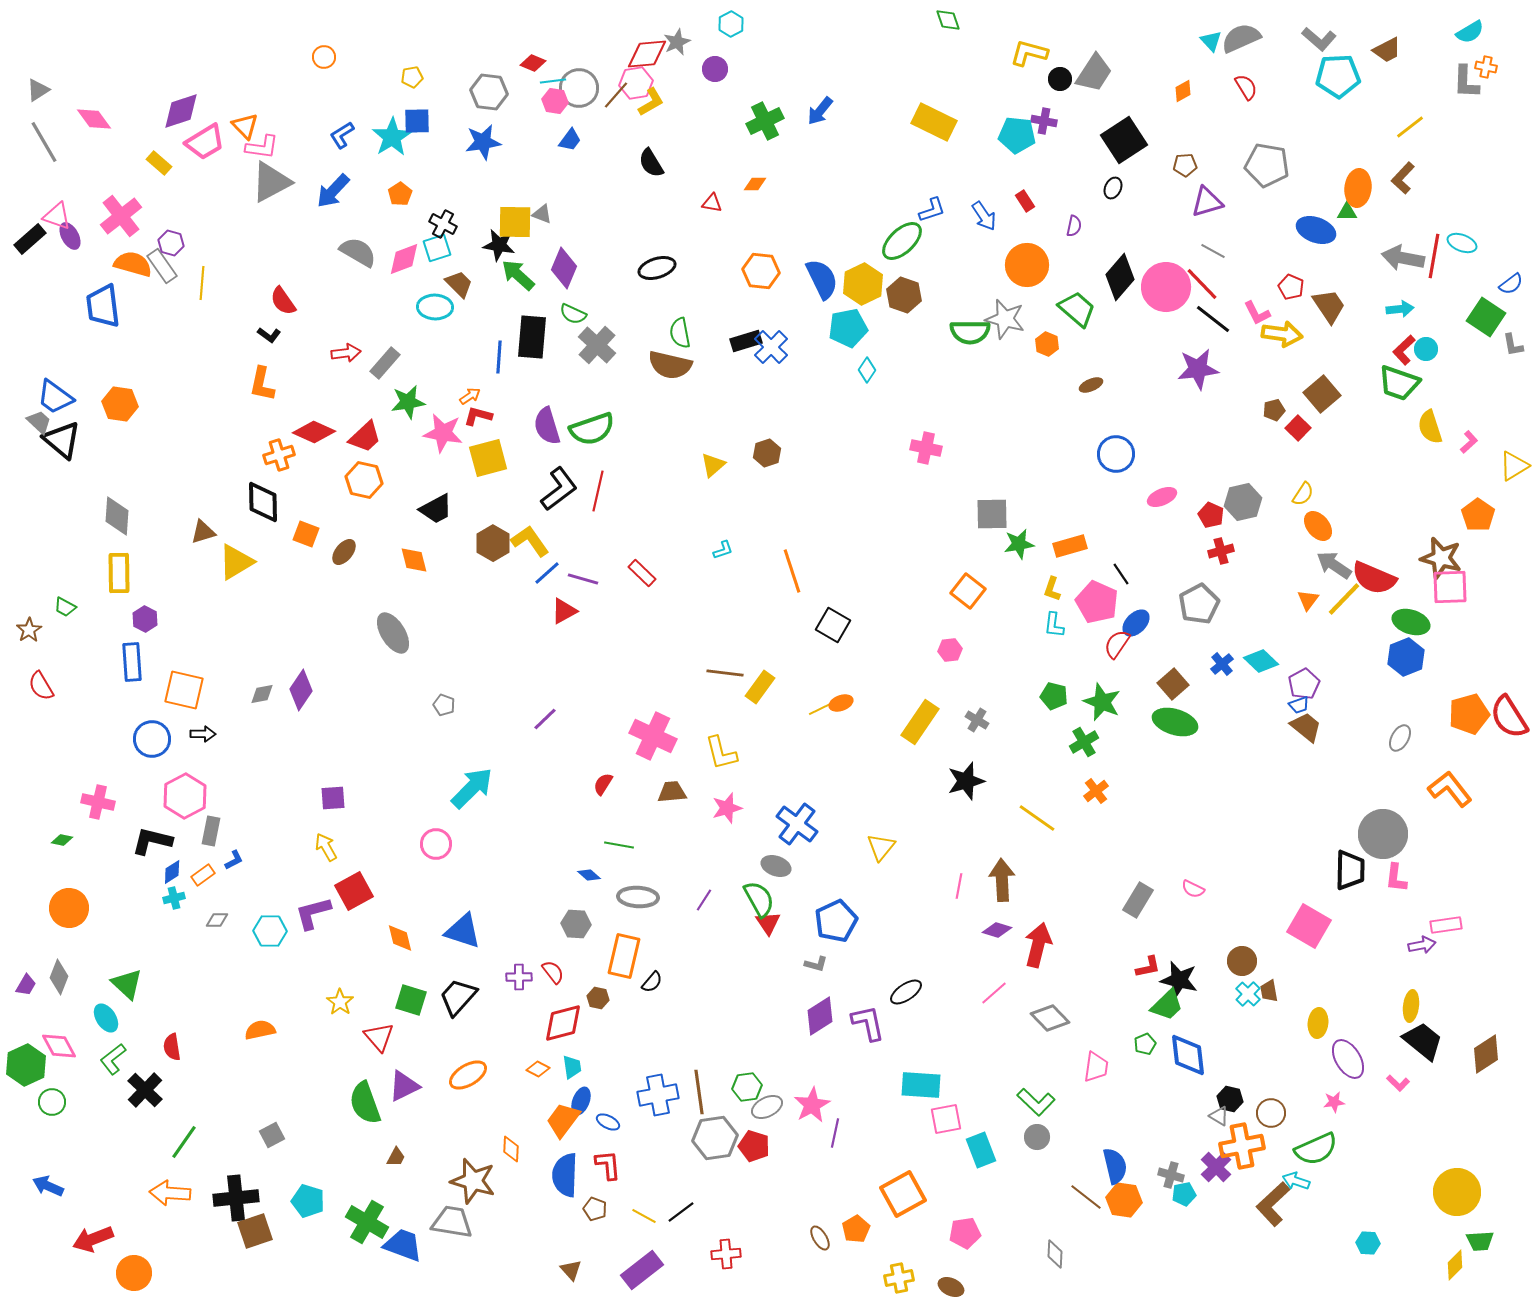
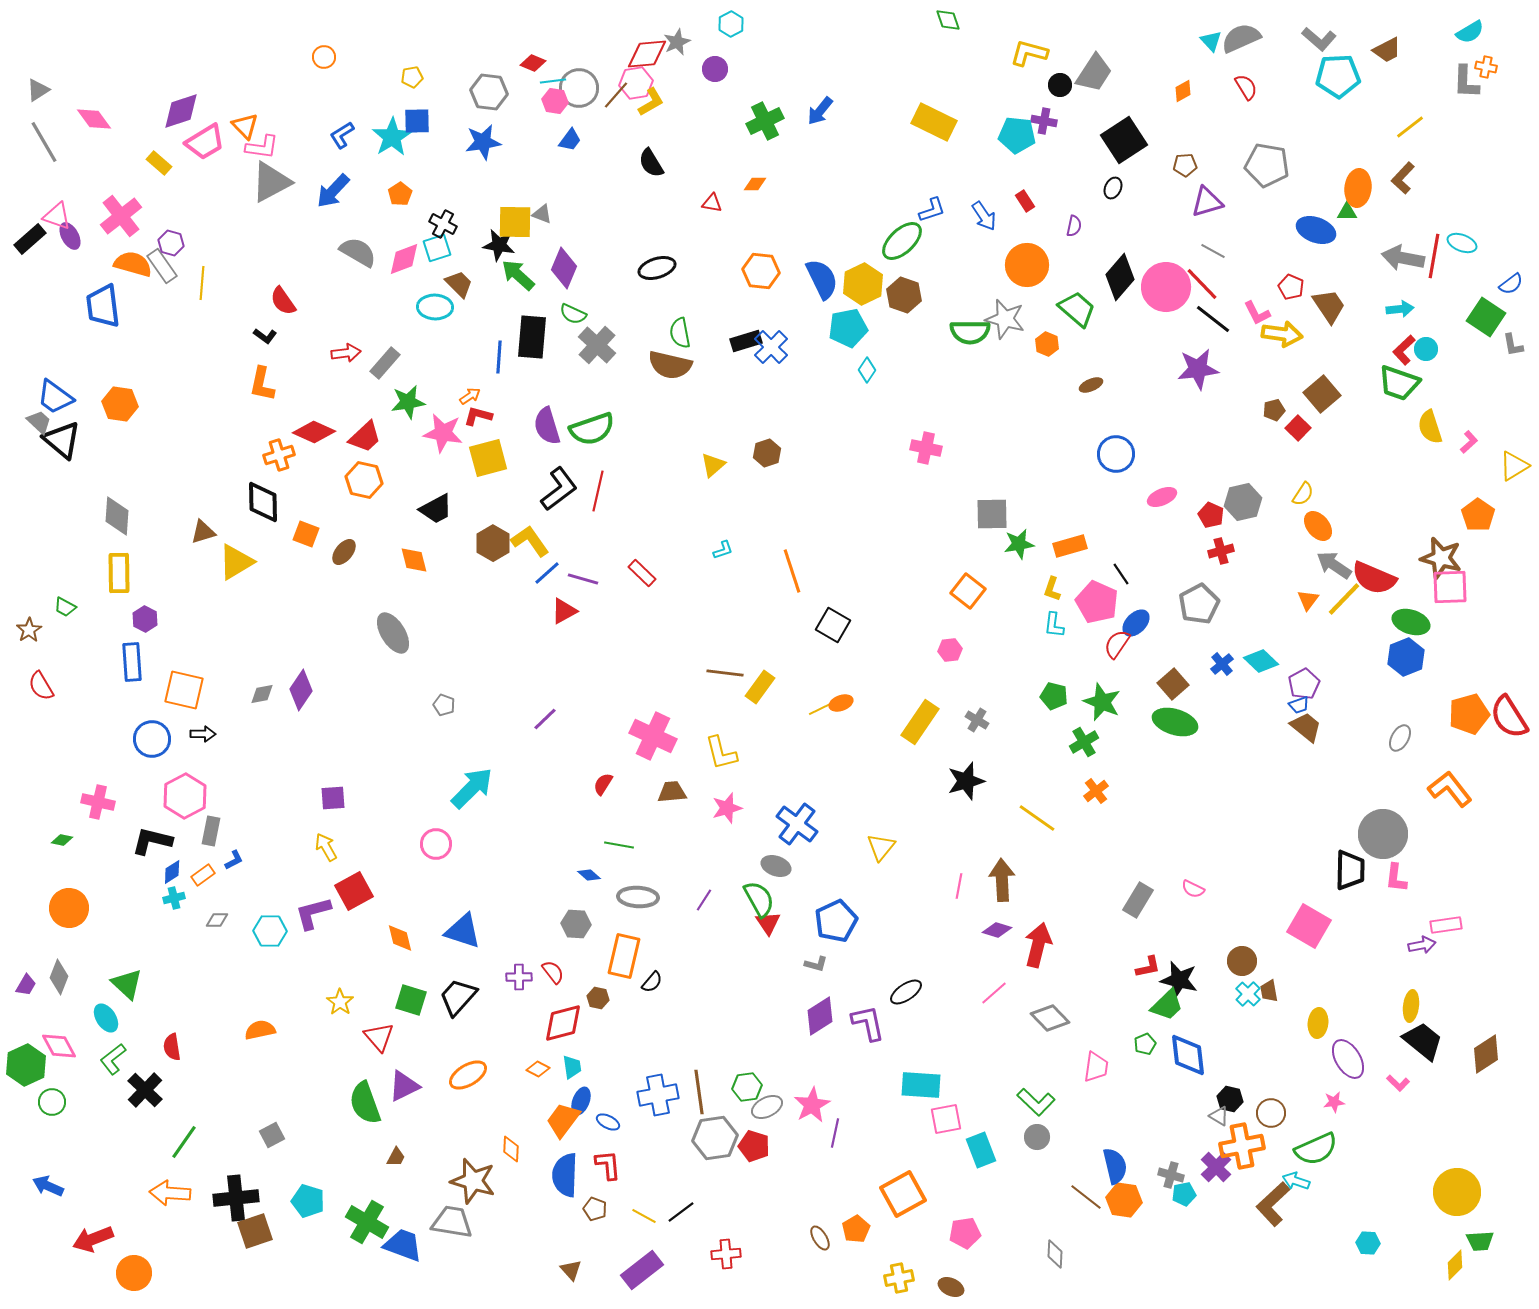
black circle at (1060, 79): moved 6 px down
black L-shape at (269, 335): moved 4 px left, 1 px down
